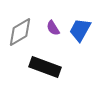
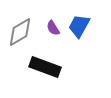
blue trapezoid: moved 1 px left, 4 px up
